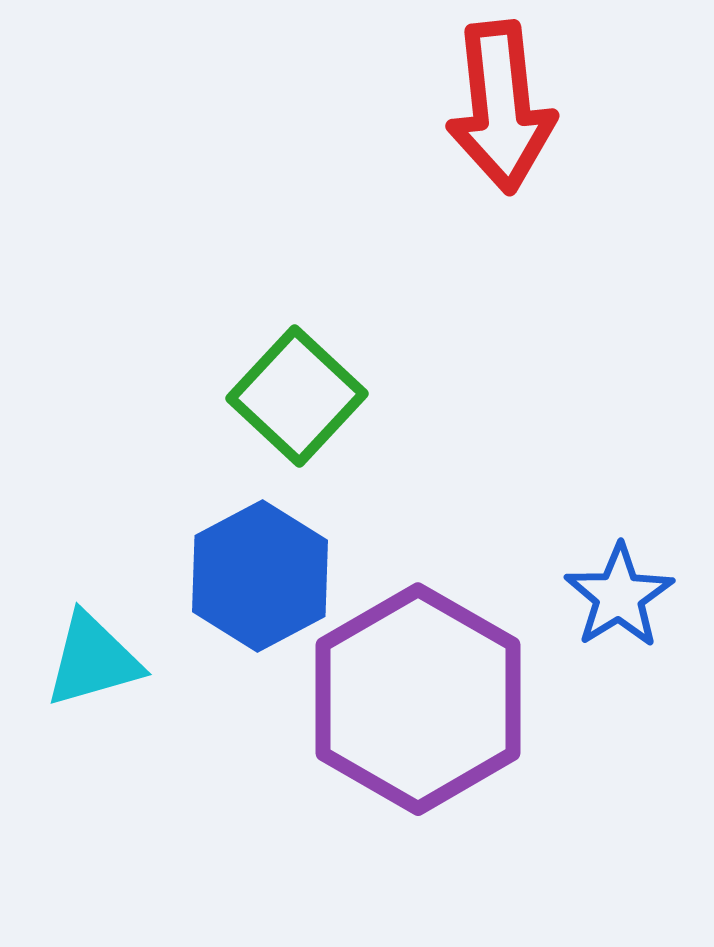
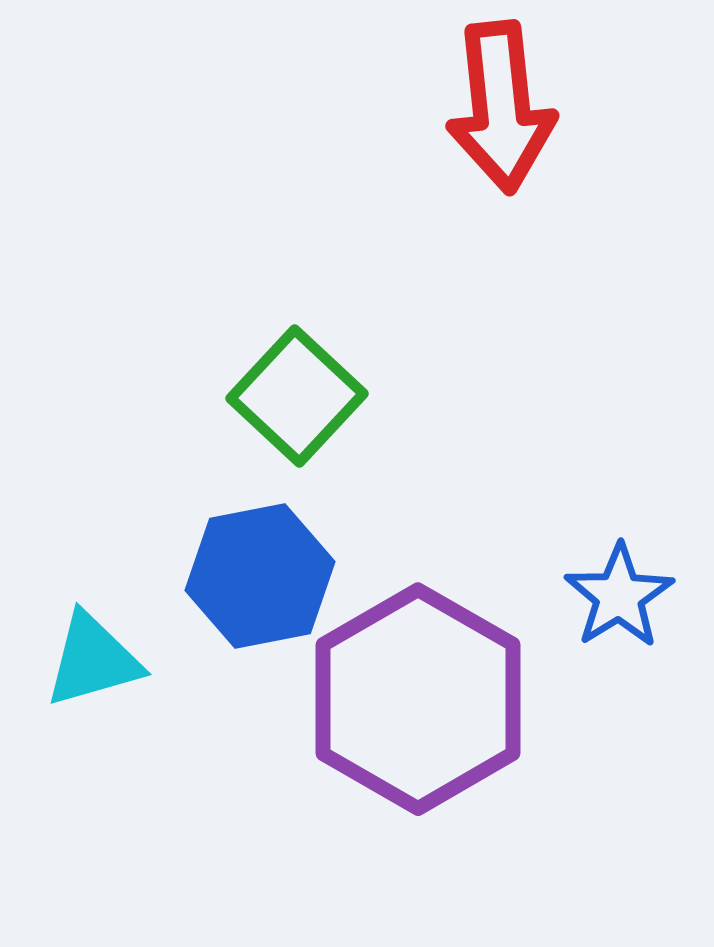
blue hexagon: rotated 17 degrees clockwise
